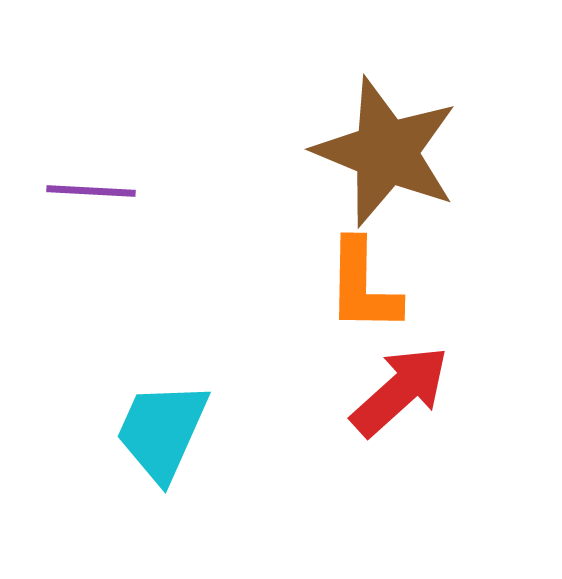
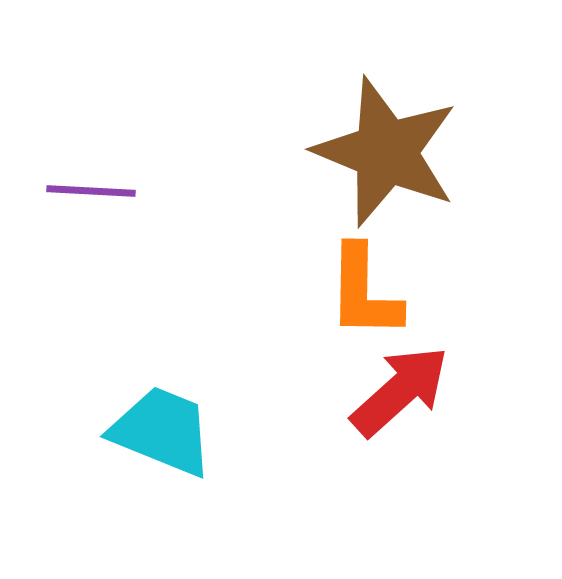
orange L-shape: moved 1 px right, 6 px down
cyan trapezoid: rotated 88 degrees clockwise
